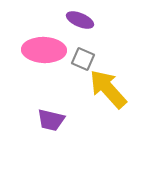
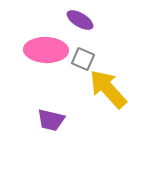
purple ellipse: rotated 8 degrees clockwise
pink ellipse: moved 2 px right
